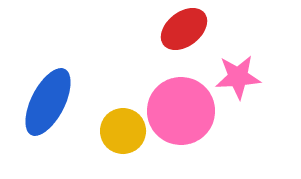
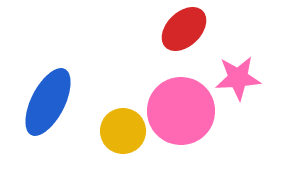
red ellipse: rotated 6 degrees counterclockwise
pink star: moved 1 px down
